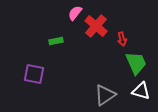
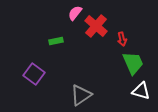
green trapezoid: moved 3 px left
purple square: rotated 25 degrees clockwise
gray triangle: moved 24 px left
